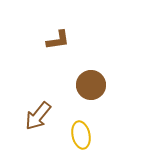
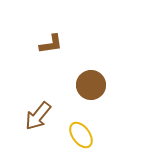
brown L-shape: moved 7 px left, 4 px down
yellow ellipse: rotated 24 degrees counterclockwise
